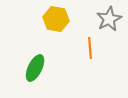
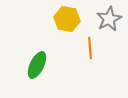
yellow hexagon: moved 11 px right
green ellipse: moved 2 px right, 3 px up
